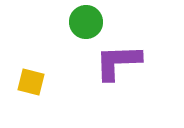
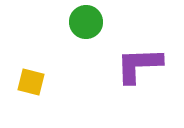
purple L-shape: moved 21 px right, 3 px down
